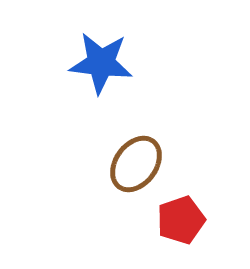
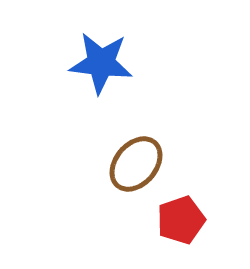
brown ellipse: rotated 4 degrees clockwise
